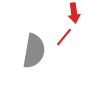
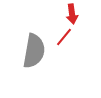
red arrow: moved 2 px left, 1 px down
